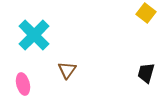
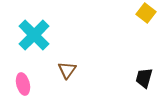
black trapezoid: moved 2 px left, 5 px down
